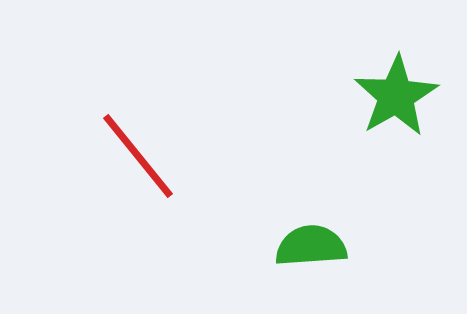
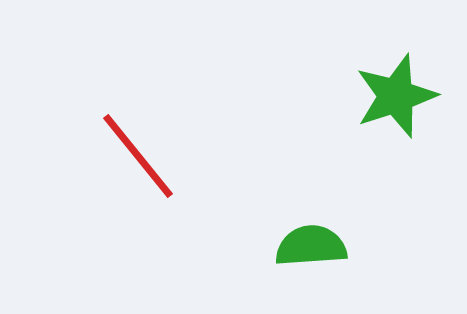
green star: rotated 12 degrees clockwise
